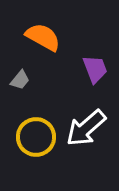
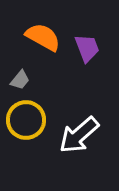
purple trapezoid: moved 8 px left, 21 px up
white arrow: moved 7 px left, 7 px down
yellow circle: moved 10 px left, 17 px up
